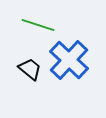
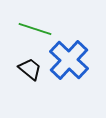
green line: moved 3 px left, 4 px down
